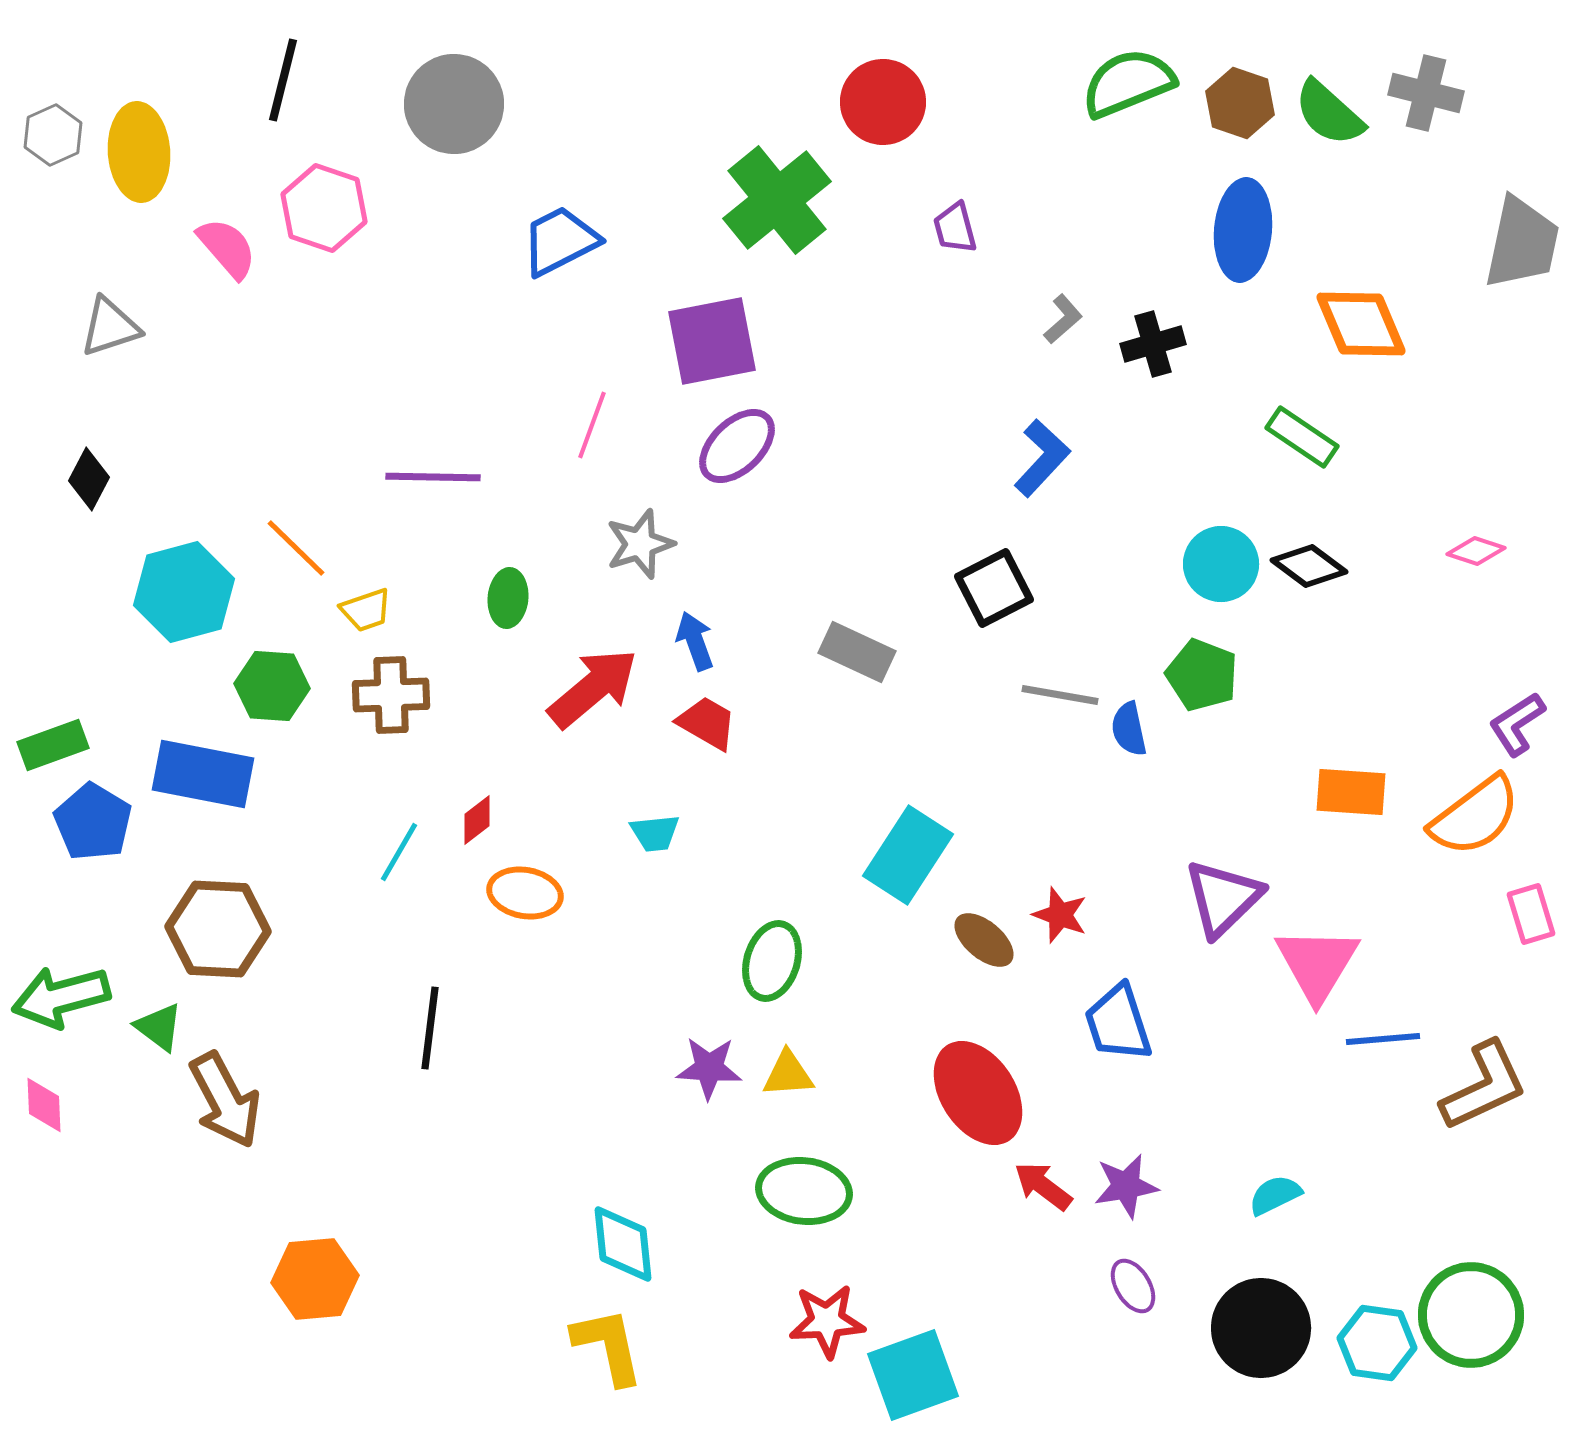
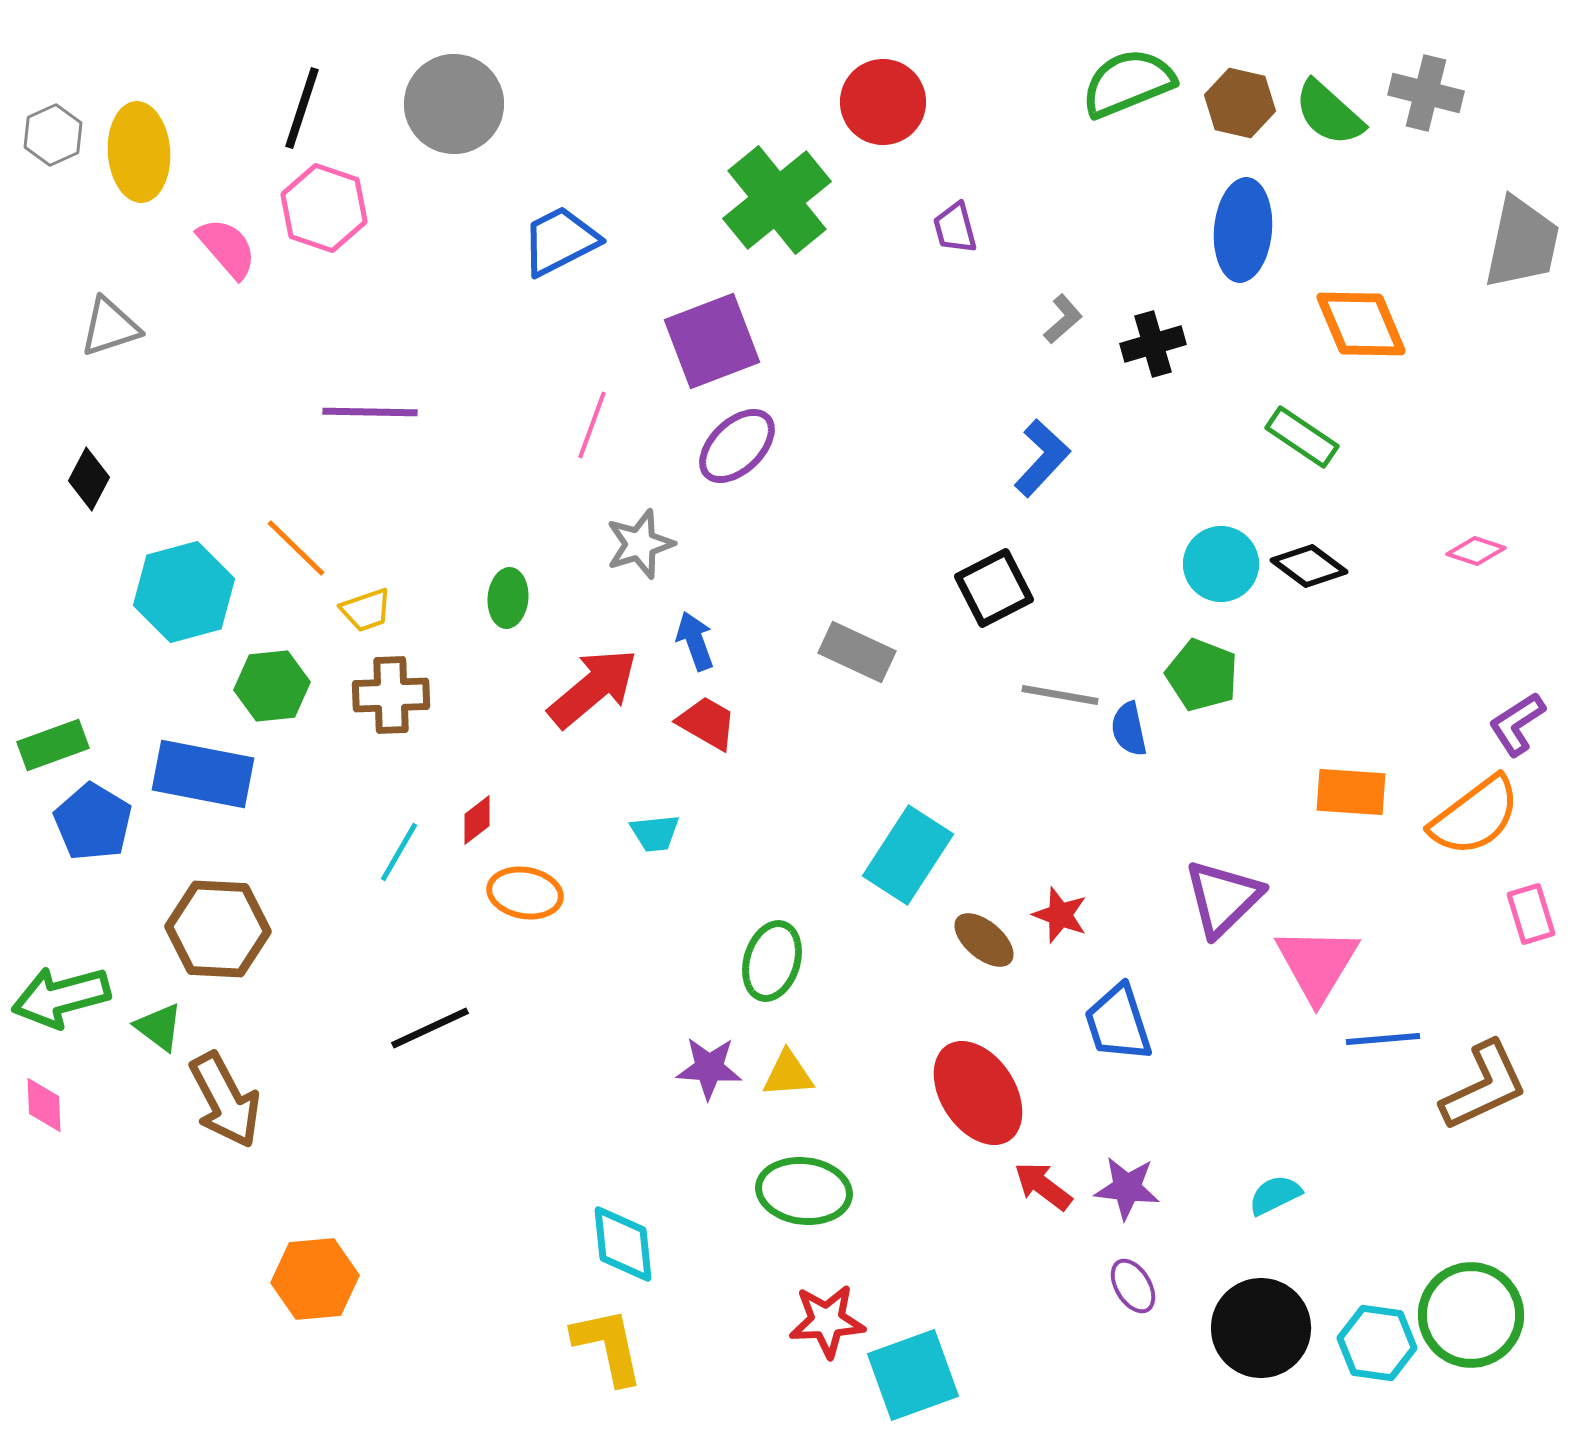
black line at (283, 80): moved 19 px right, 28 px down; rotated 4 degrees clockwise
brown hexagon at (1240, 103): rotated 6 degrees counterclockwise
purple square at (712, 341): rotated 10 degrees counterclockwise
purple line at (433, 477): moved 63 px left, 65 px up
green hexagon at (272, 686): rotated 10 degrees counterclockwise
black line at (430, 1028): rotated 58 degrees clockwise
purple star at (1126, 1186): moved 1 px right, 2 px down; rotated 16 degrees clockwise
